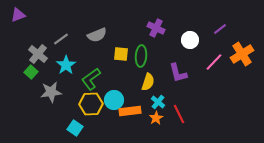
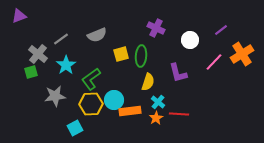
purple triangle: moved 1 px right, 1 px down
purple line: moved 1 px right, 1 px down
yellow square: rotated 21 degrees counterclockwise
green square: rotated 32 degrees clockwise
gray star: moved 4 px right, 4 px down
red line: rotated 60 degrees counterclockwise
cyan square: rotated 28 degrees clockwise
